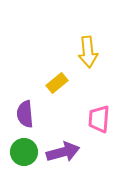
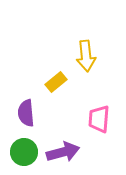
yellow arrow: moved 2 px left, 4 px down
yellow rectangle: moved 1 px left, 1 px up
purple semicircle: moved 1 px right, 1 px up
